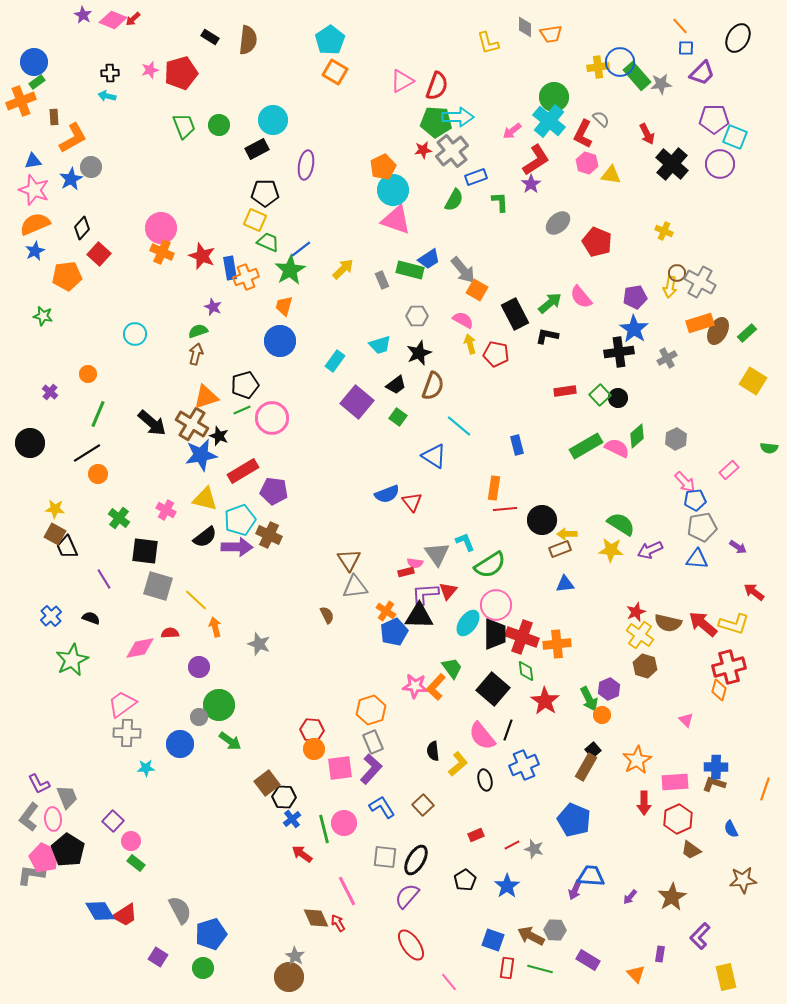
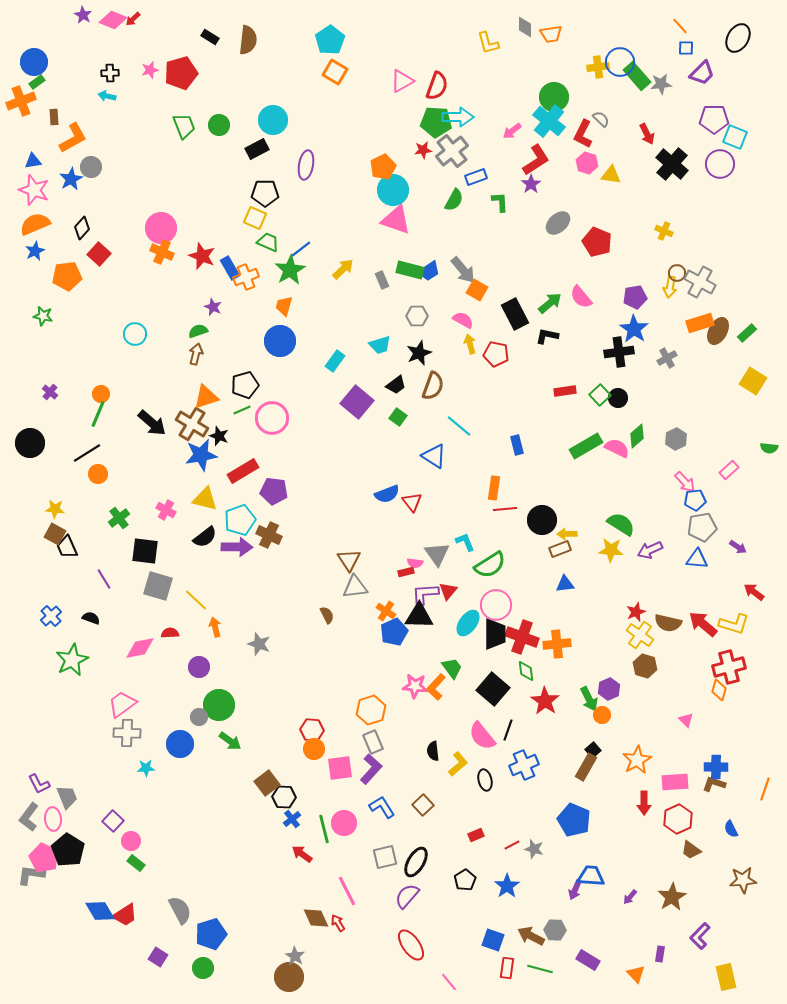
yellow square at (255, 220): moved 2 px up
blue trapezoid at (429, 259): moved 12 px down
blue rectangle at (230, 268): rotated 20 degrees counterclockwise
orange circle at (88, 374): moved 13 px right, 20 px down
green cross at (119, 518): rotated 15 degrees clockwise
gray square at (385, 857): rotated 20 degrees counterclockwise
black ellipse at (416, 860): moved 2 px down
